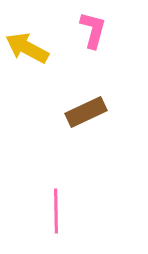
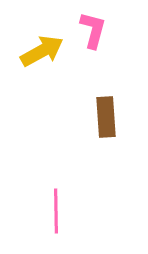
yellow arrow: moved 15 px right, 3 px down; rotated 123 degrees clockwise
brown rectangle: moved 20 px right, 5 px down; rotated 69 degrees counterclockwise
